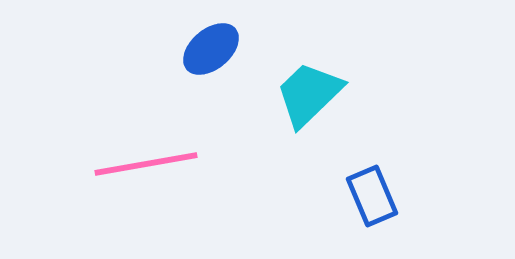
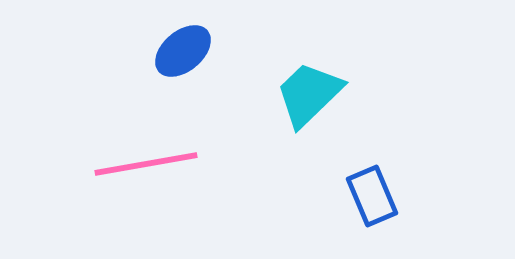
blue ellipse: moved 28 px left, 2 px down
